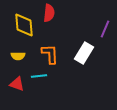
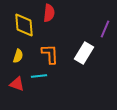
yellow semicircle: rotated 72 degrees counterclockwise
